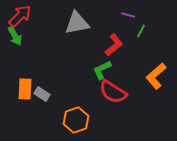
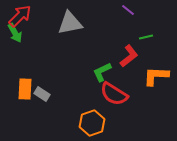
purple line: moved 5 px up; rotated 24 degrees clockwise
gray triangle: moved 7 px left
green line: moved 5 px right, 6 px down; rotated 48 degrees clockwise
green arrow: moved 3 px up
red L-shape: moved 15 px right, 11 px down
green L-shape: moved 2 px down
orange L-shape: rotated 44 degrees clockwise
red semicircle: moved 1 px right, 2 px down
orange hexagon: moved 16 px right, 3 px down
